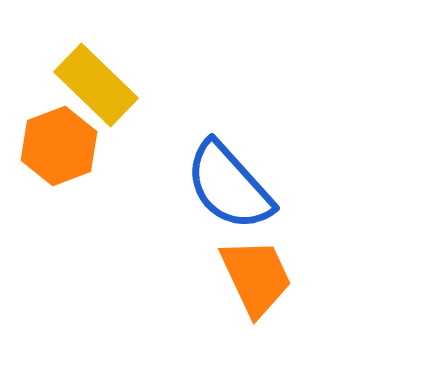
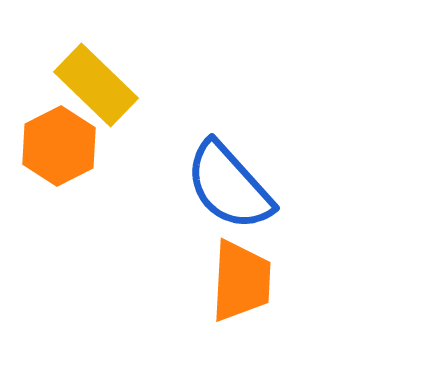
orange hexagon: rotated 6 degrees counterclockwise
orange trapezoid: moved 15 px left, 4 px down; rotated 28 degrees clockwise
